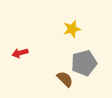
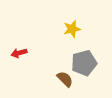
red arrow: moved 1 px left
